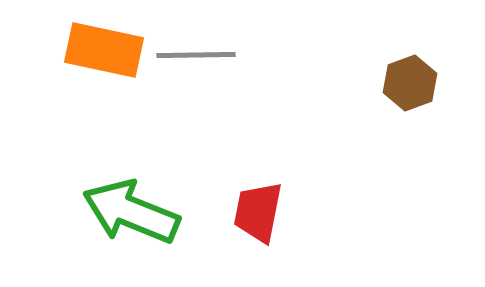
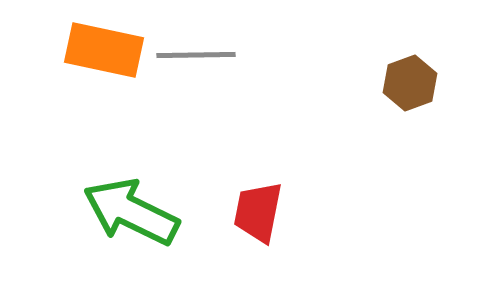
green arrow: rotated 4 degrees clockwise
